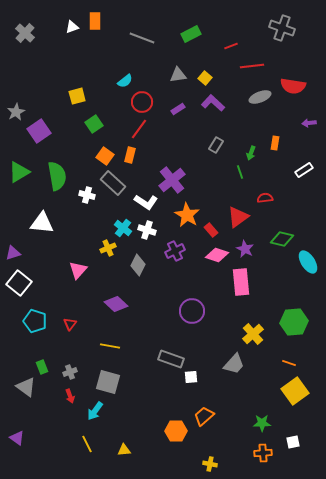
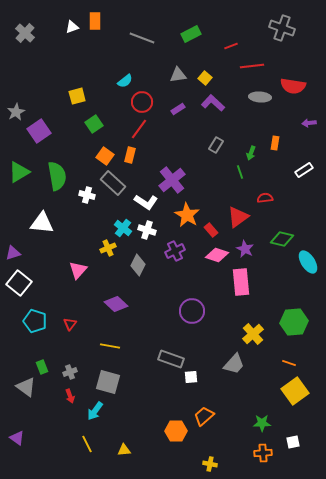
gray ellipse at (260, 97): rotated 25 degrees clockwise
